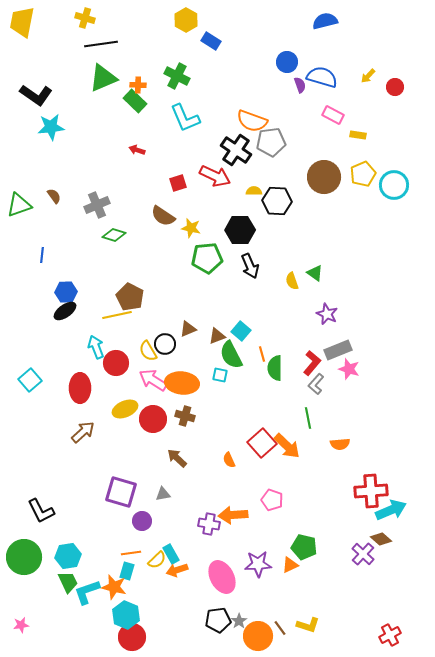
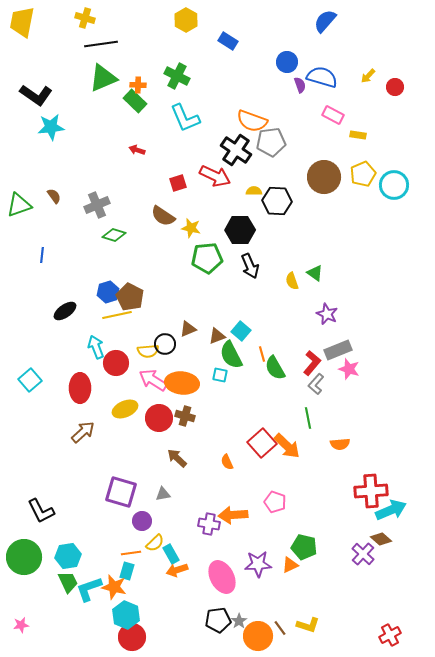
blue semicircle at (325, 21): rotated 35 degrees counterclockwise
blue rectangle at (211, 41): moved 17 px right
blue hexagon at (66, 292): moved 42 px right; rotated 15 degrees counterclockwise
yellow semicircle at (148, 351): rotated 65 degrees counterclockwise
green semicircle at (275, 368): rotated 30 degrees counterclockwise
red circle at (153, 419): moved 6 px right, 1 px up
orange semicircle at (229, 460): moved 2 px left, 2 px down
pink pentagon at (272, 500): moved 3 px right, 2 px down
yellow semicircle at (157, 560): moved 2 px left, 17 px up
cyan L-shape at (87, 592): moved 2 px right, 3 px up
